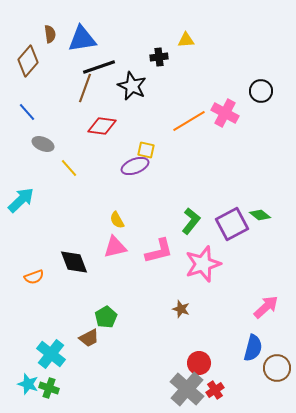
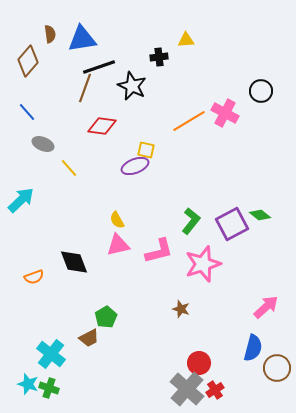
pink triangle: moved 3 px right, 2 px up
